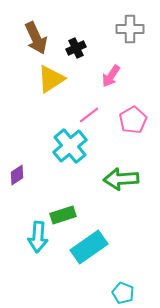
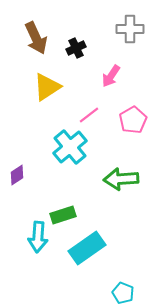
yellow triangle: moved 4 px left, 8 px down
cyan cross: moved 1 px down
cyan rectangle: moved 2 px left, 1 px down
